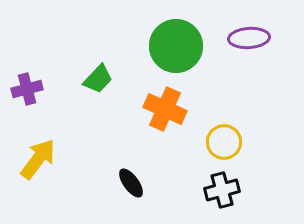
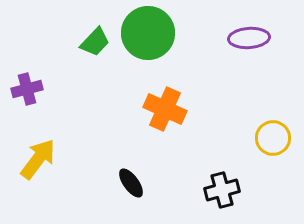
green circle: moved 28 px left, 13 px up
green trapezoid: moved 3 px left, 37 px up
yellow circle: moved 49 px right, 4 px up
